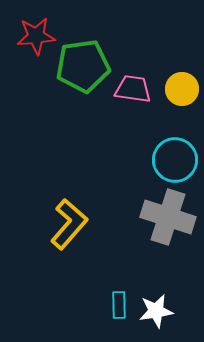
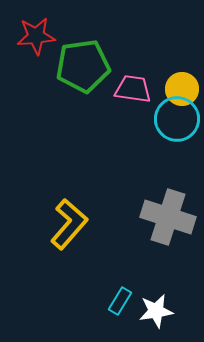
cyan circle: moved 2 px right, 41 px up
cyan rectangle: moved 1 px right, 4 px up; rotated 32 degrees clockwise
